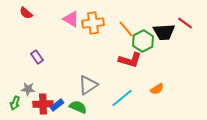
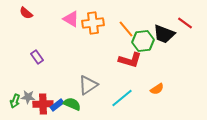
black trapezoid: moved 2 px down; rotated 25 degrees clockwise
green hexagon: rotated 20 degrees clockwise
gray star: moved 8 px down
green arrow: moved 2 px up
green semicircle: moved 6 px left, 3 px up
